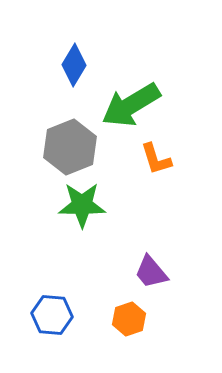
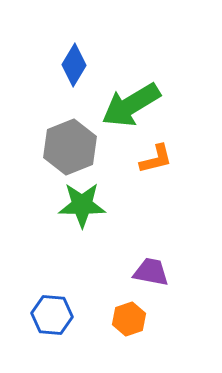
orange L-shape: rotated 87 degrees counterclockwise
purple trapezoid: rotated 141 degrees clockwise
